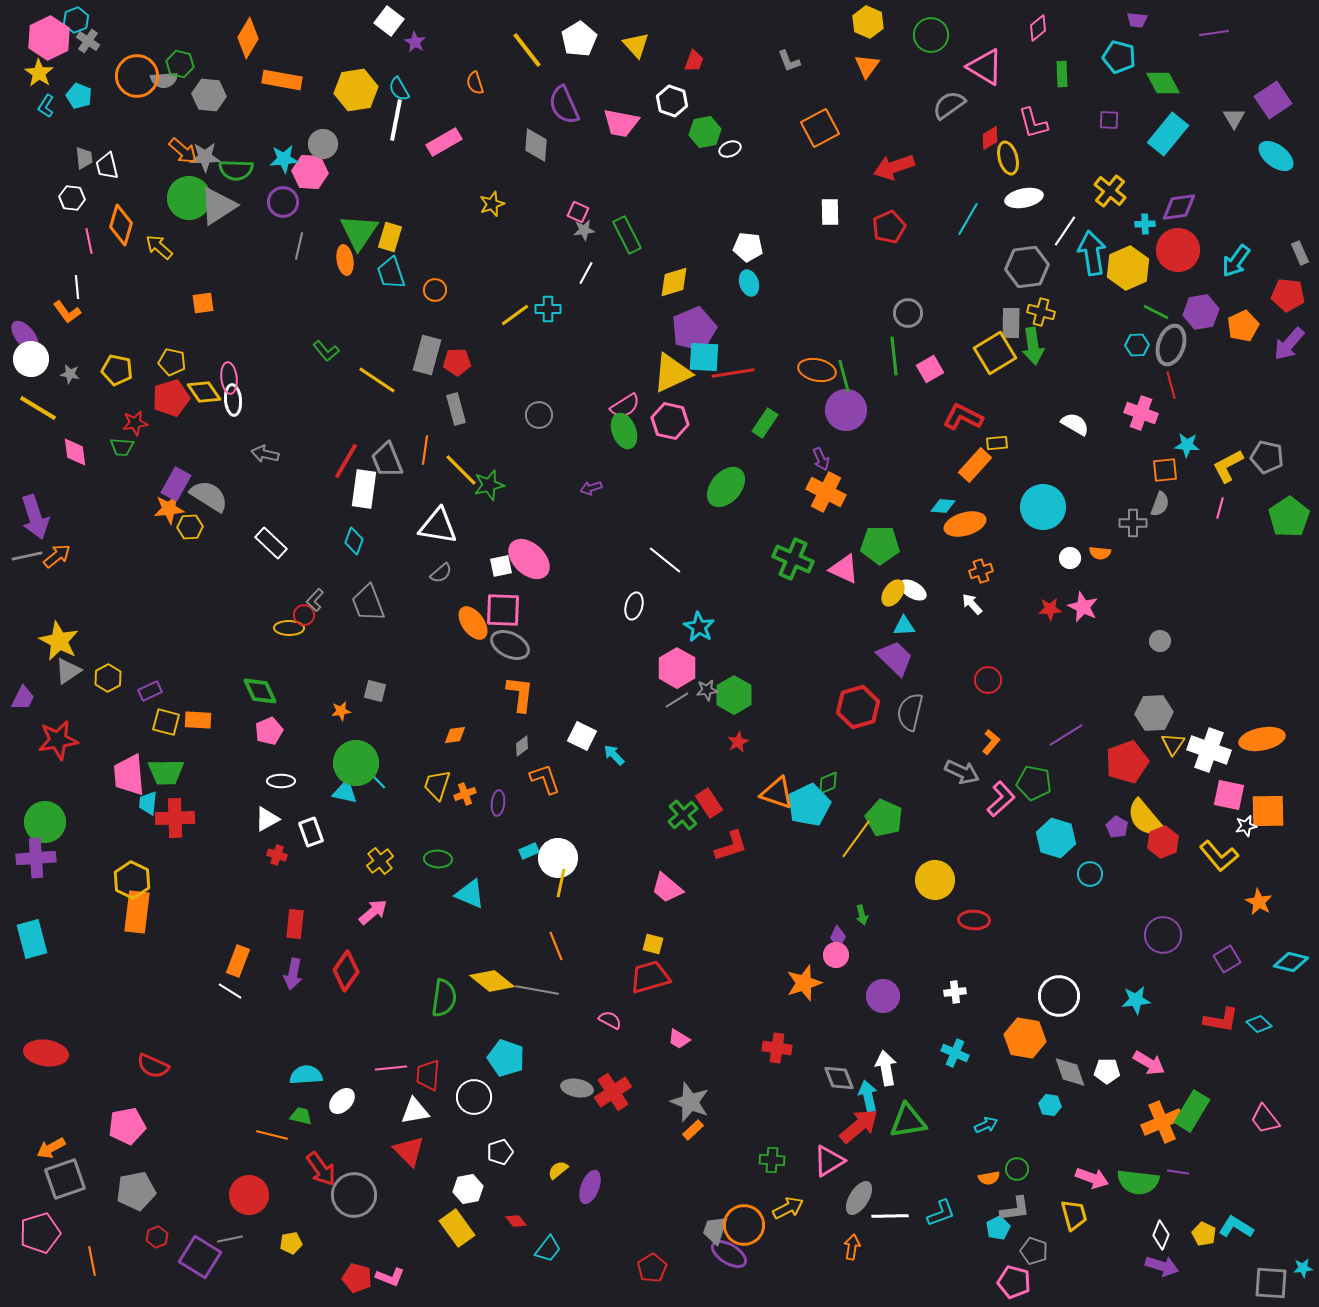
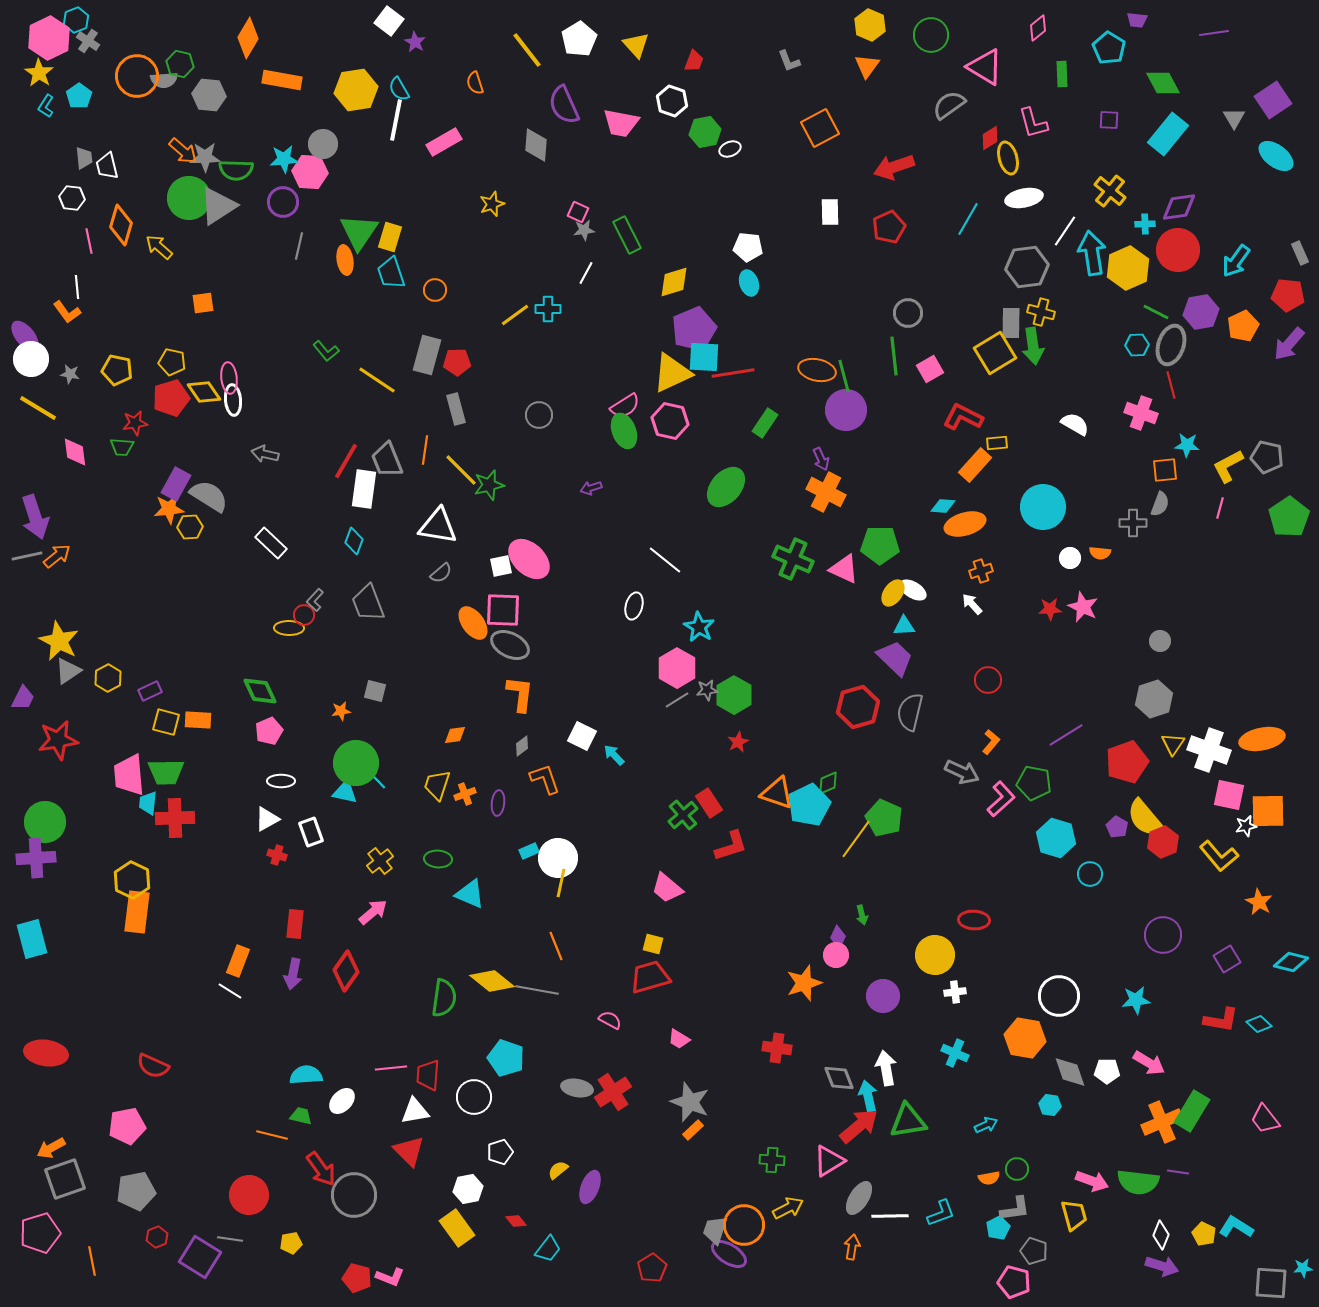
yellow hexagon at (868, 22): moved 2 px right, 3 px down
cyan pentagon at (1119, 57): moved 10 px left, 9 px up; rotated 16 degrees clockwise
cyan pentagon at (79, 96): rotated 15 degrees clockwise
gray hexagon at (1154, 713): moved 14 px up; rotated 15 degrees counterclockwise
yellow circle at (935, 880): moved 75 px down
pink arrow at (1092, 1178): moved 3 px down
gray line at (230, 1239): rotated 20 degrees clockwise
